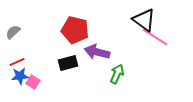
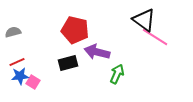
gray semicircle: rotated 28 degrees clockwise
